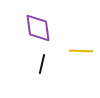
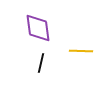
black line: moved 1 px left, 1 px up
